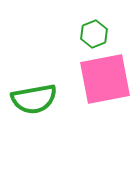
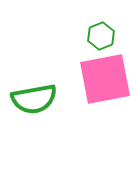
green hexagon: moved 7 px right, 2 px down
